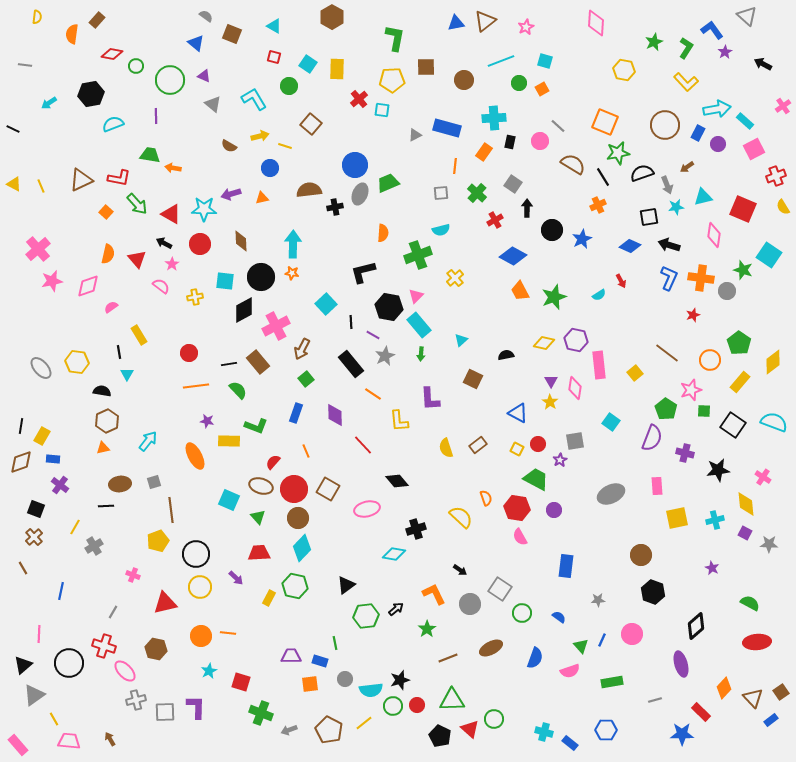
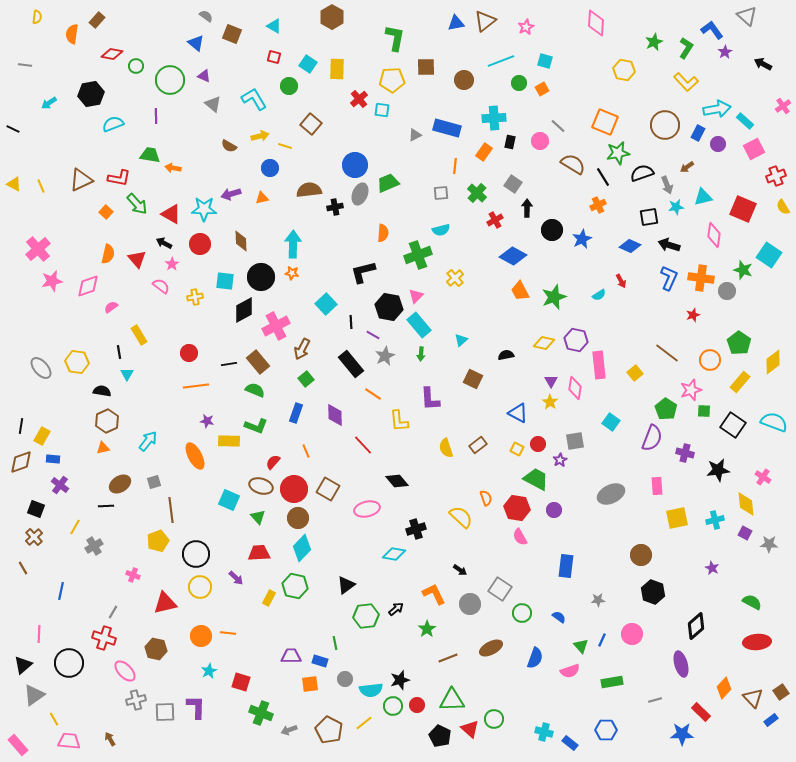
green semicircle at (238, 390): moved 17 px right; rotated 24 degrees counterclockwise
brown ellipse at (120, 484): rotated 25 degrees counterclockwise
green semicircle at (750, 603): moved 2 px right, 1 px up
red cross at (104, 646): moved 8 px up
